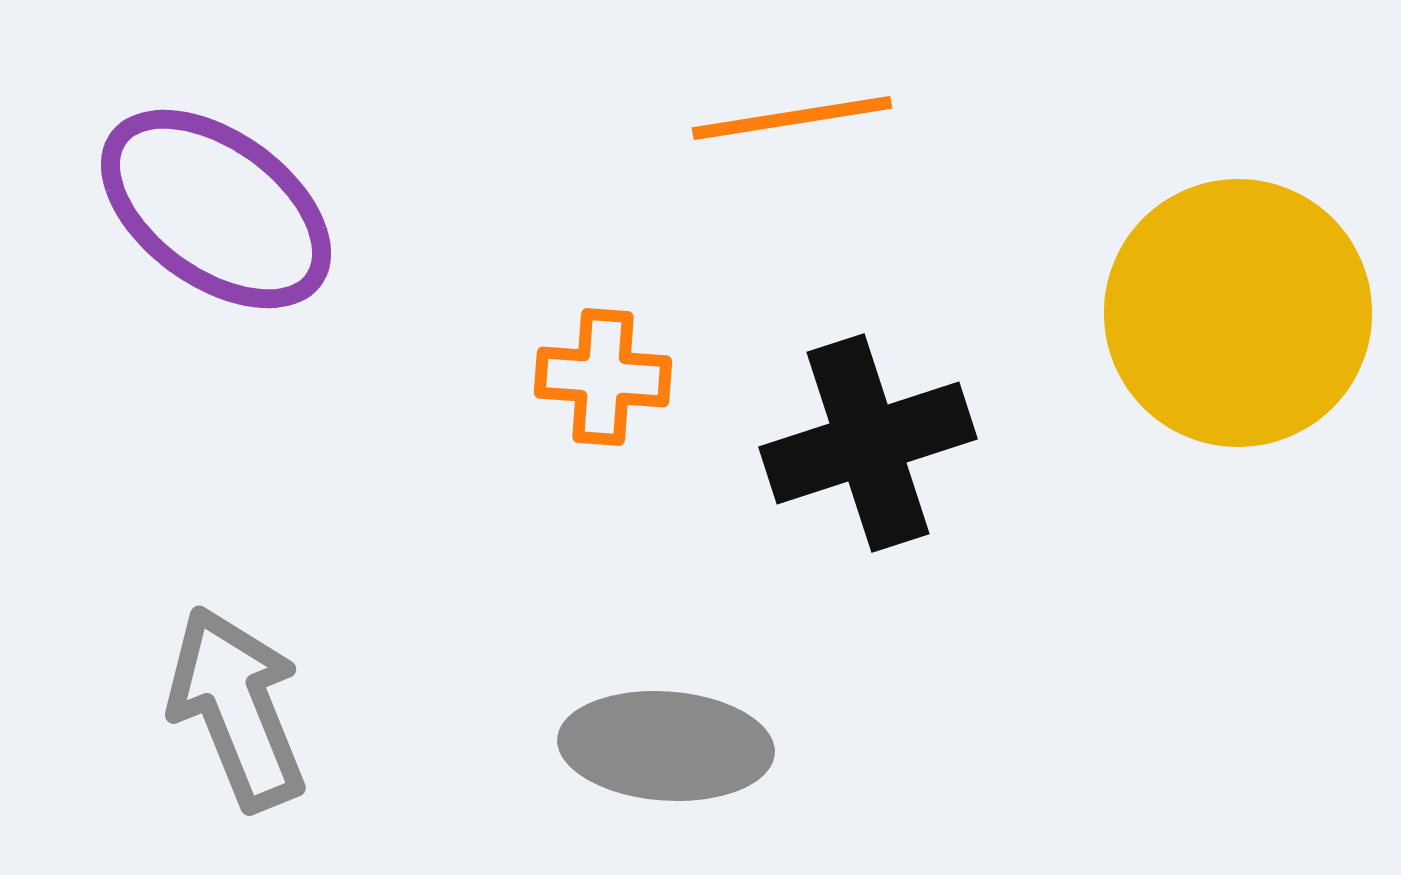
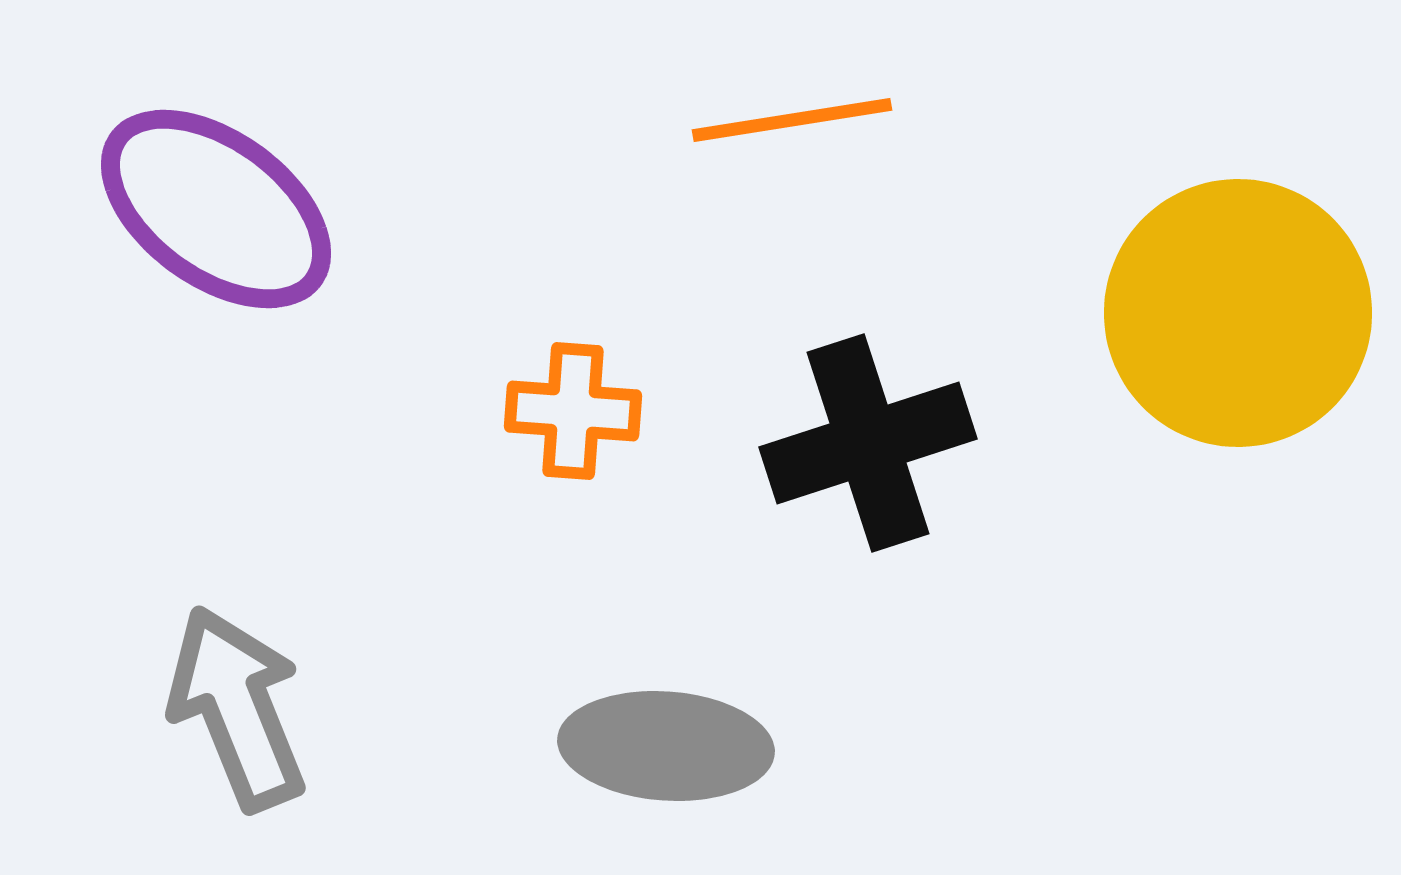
orange line: moved 2 px down
orange cross: moved 30 px left, 34 px down
